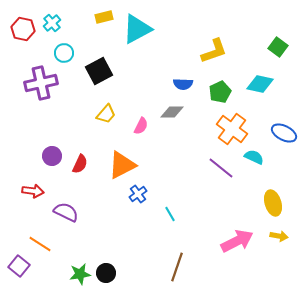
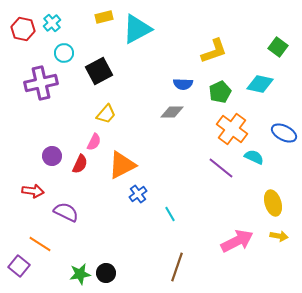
pink semicircle: moved 47 px left, 16 px down
